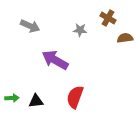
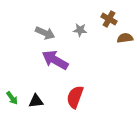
brown cross: moved 1 px right, 1 px down
gray arrow: moved 15 px right, 7 px down
green arrow: rotated 56 degrees clockwise
